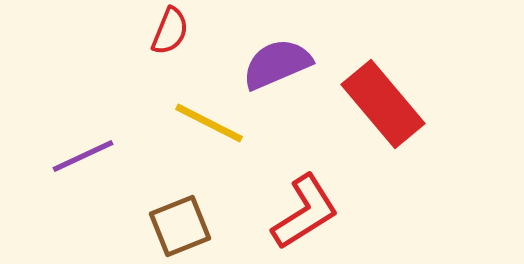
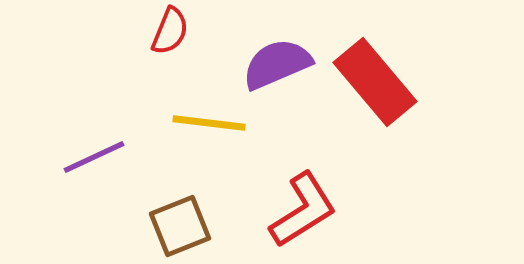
red rectangle: moved 8 px left, 22 px up
yellow line: rotated 20 degrees counterclockwise
purple line: moved 11 px right, 1 px down
red L-shape: moved 2 px left, 2 px up
